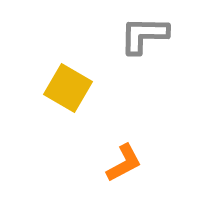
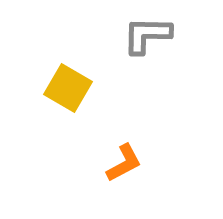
gray L-shape: moved 3 px right
